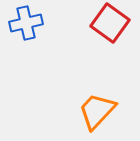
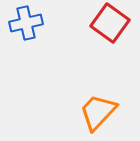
orange trapezoid: moved 1 px right, 1 px down
